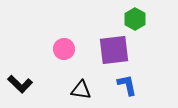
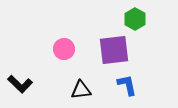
black triangle: rotated 15 degrees counterclockwise
